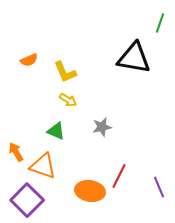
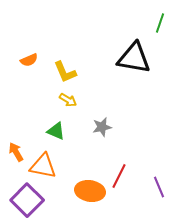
orange triangle: rotated 8 degrees counterclockwise
